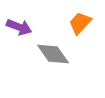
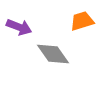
orange trapezoid: moved 2 px right, 2 px up; rotated 30 degrees clockwise
